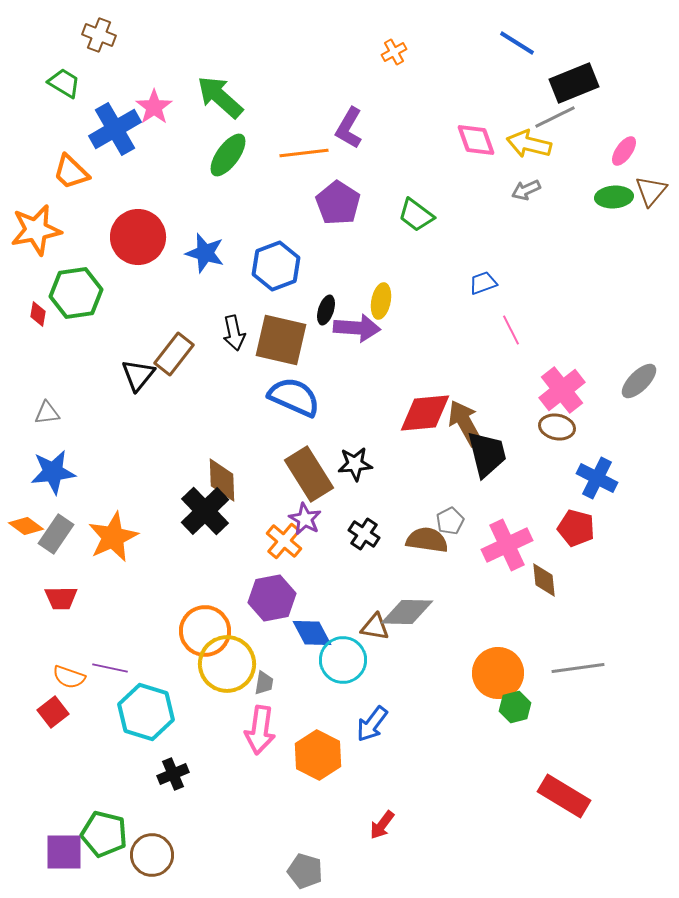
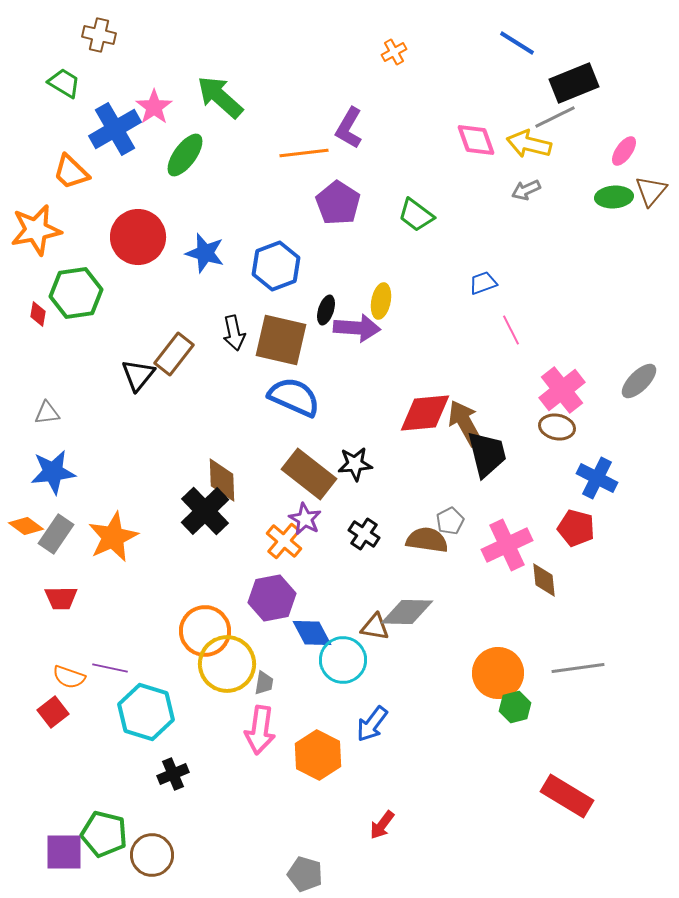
brown cross at (99, 35): rotated 8 degrees counterclockwise
green ellipse at (228, 155): moved 43 px left
brown rectangle at (309, 474): rotated 20 degrees counterclockwise
red rectangle at (564, 796): moved 3 px right
gray pentagon at (305, 871): moved 3 px down
